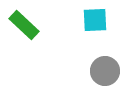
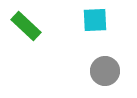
green rectangle: moved 2 px right, 1 px down
